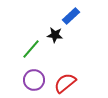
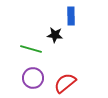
blue rectangle: rotated 48 degrees counterclockwise
green line: rotated 65 degrees clockwise
purple circle: moved 1 px left, 2 px up
